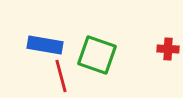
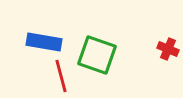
blue rectangle: moved 1 px left, 3 px up
red cross: rotated 20 degrees clockwise
